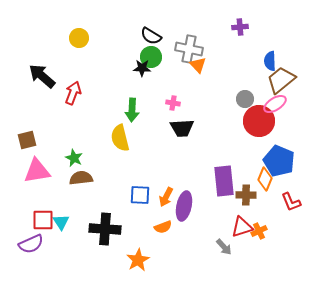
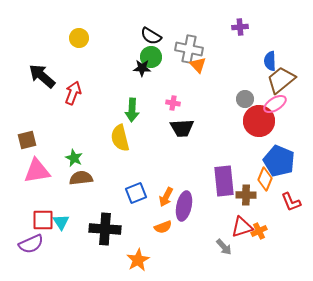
blue square: moved 4 px left, 2 px up; rotated 25 degrees counterclockwise
